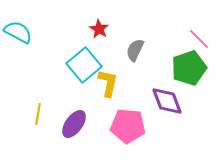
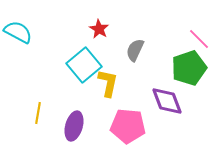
yellow line: moved 1 px up
purple ellipse: moved 2 px down; rotated 20 degrees counterclockwise
